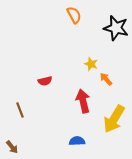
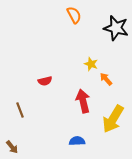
yellow arrow: moved 1 px left
